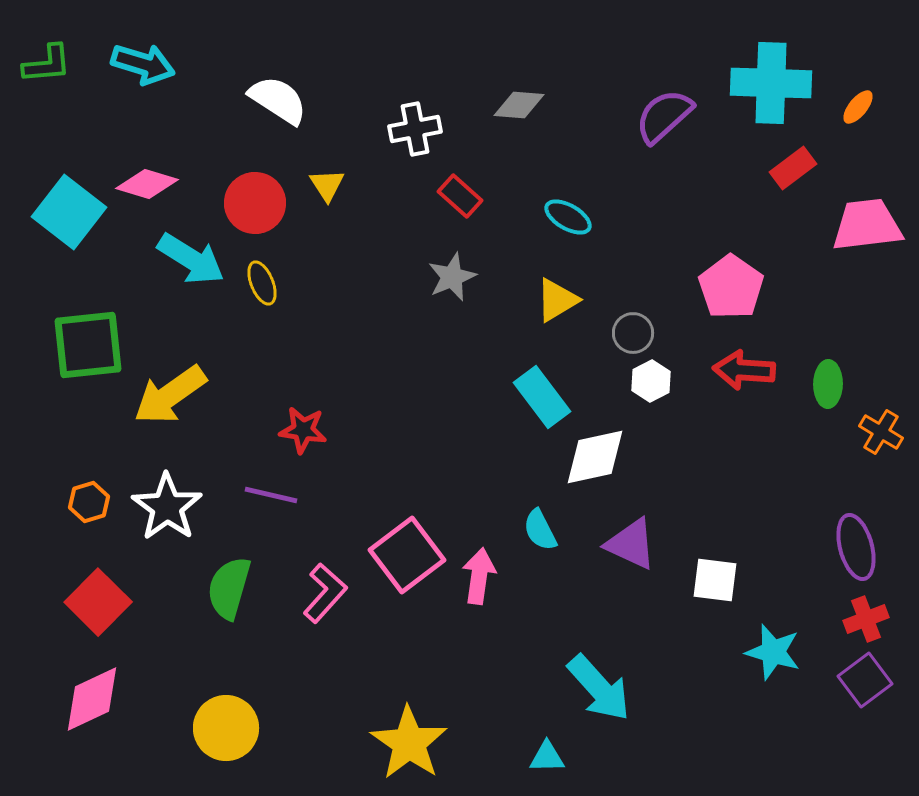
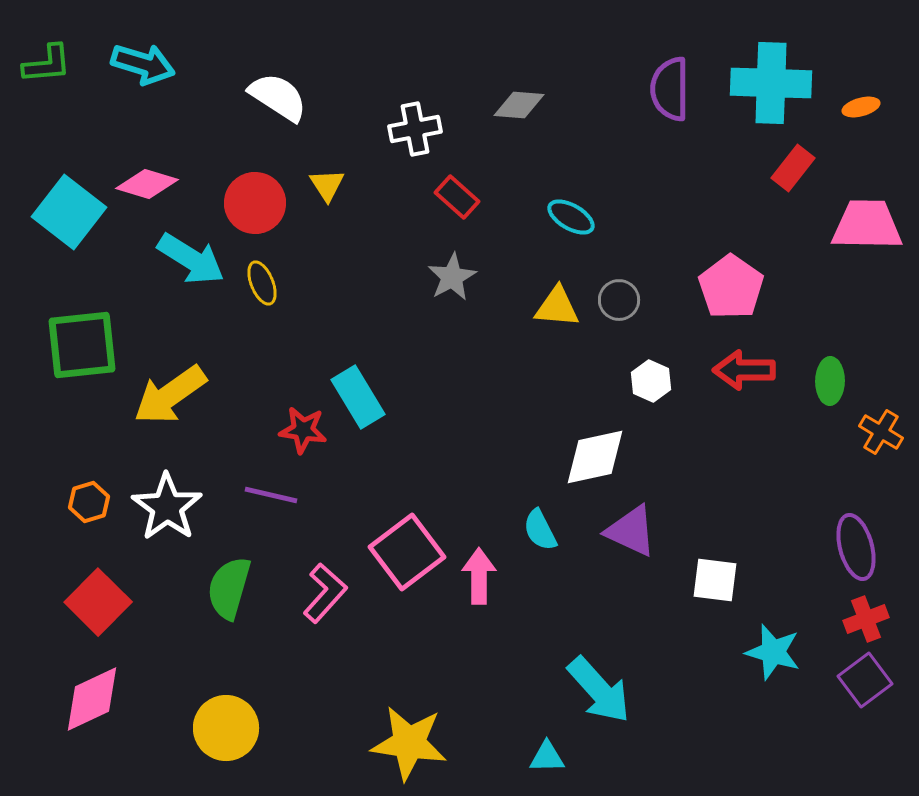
white semicircle at (278, 100): moved 3 px up
orange ellipse at (858, 107): moved 3 px right; rotated 36 degrees clockwise
purple semicircle at (664, 116): moved 6 px right, 27 px up; rotated 48 degrees counterclockwise
red rectangle at (793, 168): rotated 15 degrees counterclockwise
red rectangle at (460, 196): moved 3 px left, 1 px down
cyan ellipse at (568, 217): moved 3 px right
pink trapezoid at (867, 225): rotated 8 degrees clockwise
gray star at (452, 277): rotated 6 degrees counterclockwise
yellow triangle at (557, 300): moved 7 px down; rotated 36 degrees clockwise
gray circle at (633, 333): moved 14 px left, 33 px up
green square at (88, 345): moved 6 px left
red arrow at (744, 370): rotated 4 degrees counterclockwise
white hexagon at (651, 381): rotated 9 degrees counterclockwise
green ellipse at (828, 384): moved 2 px right, 3 px up
cyan rectangle at (542, 397): moved 184 px left; rotated 6 degrees clockwise
purple triangle at (631, 544): moved 13 px up
pink square at (407, 555): moved 3 px up
pink arrow at (479, 576): rotated 8 degrees counterclockwise
cyan arrow at (599, 688): moved 2 px down
yellow star at (409, 743): rotated 26 degrees counterclockwise
